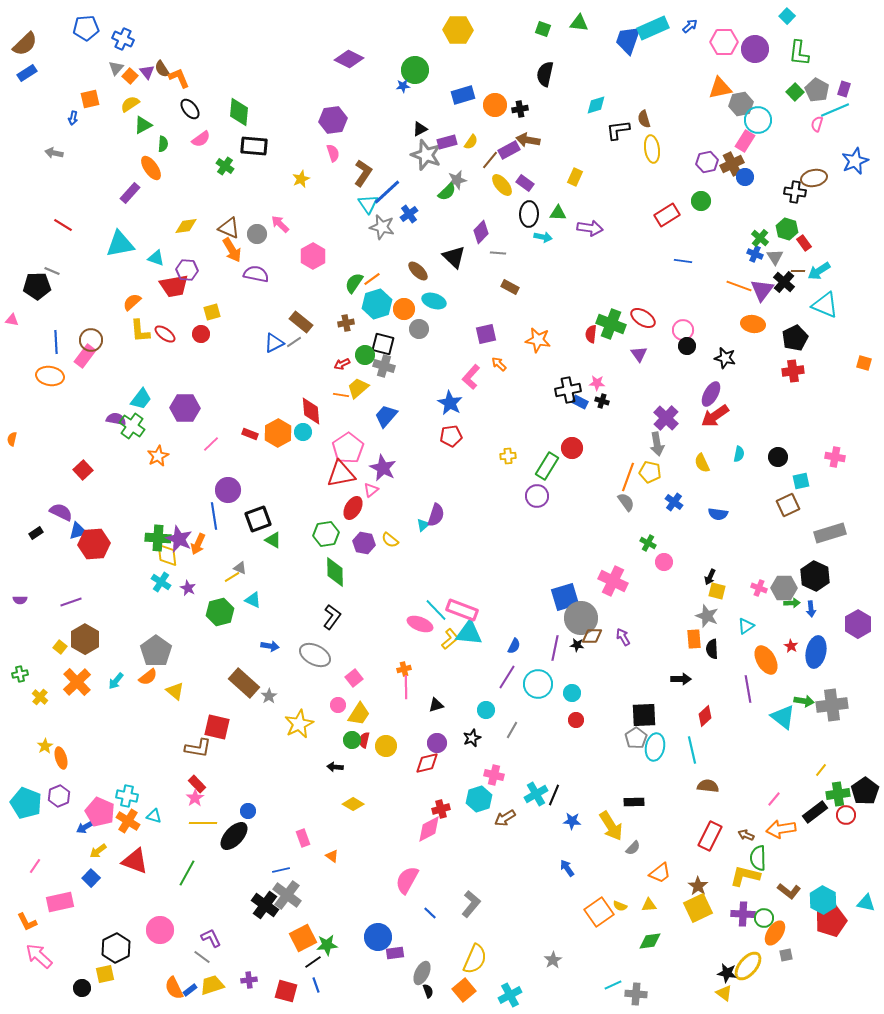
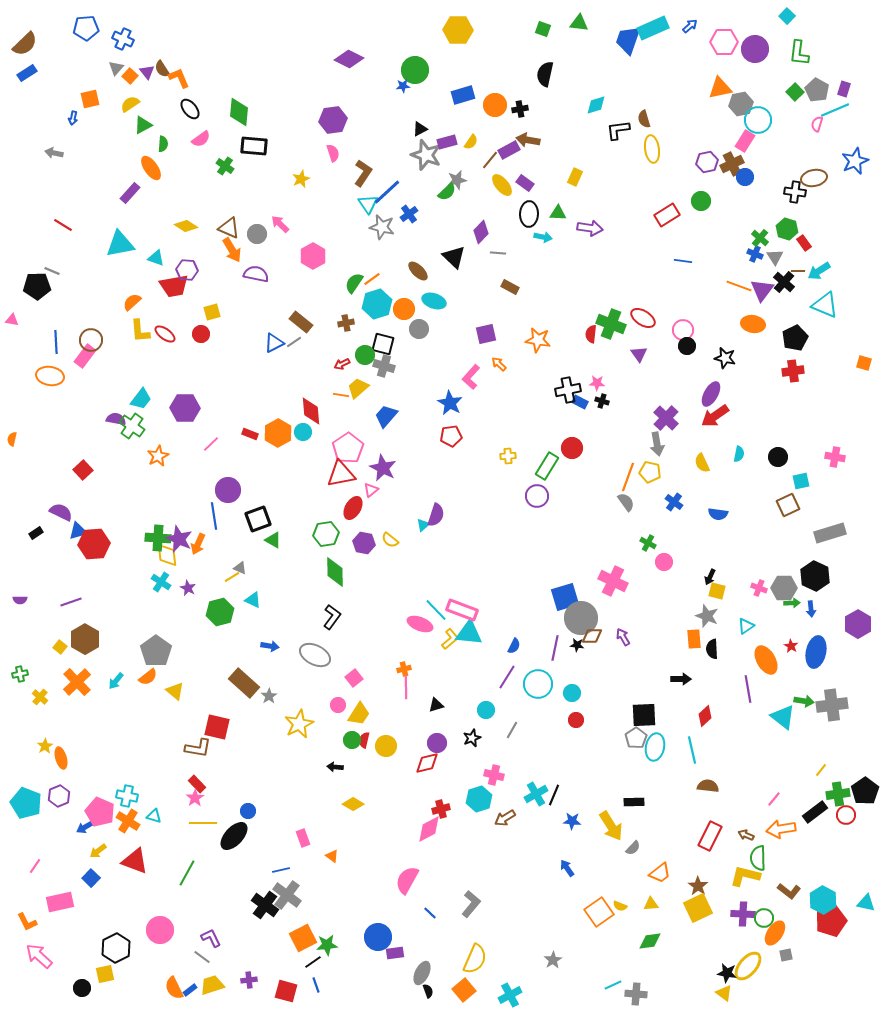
yellow diamond at (186, 226): rotated 40 degrees clockwise
yellow triangle at (649, 905): moved 2 px right, 1 px up
